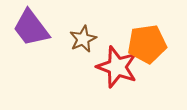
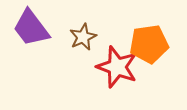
brown star: moved 2 px up
orange pentagon: moved 2 px right
